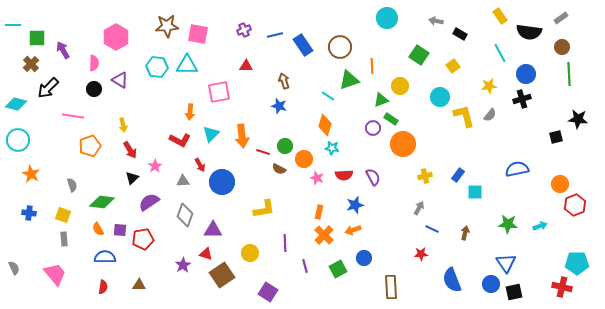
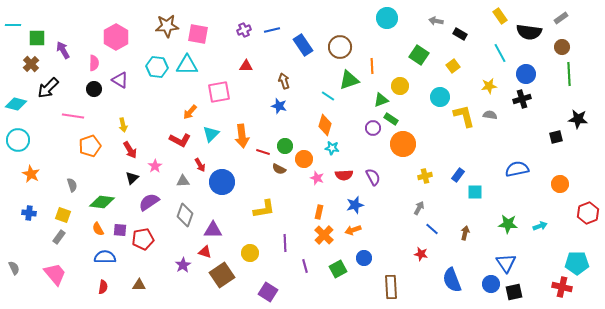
blue line at (275, 35): moved 3 px left, 5 px up
orange arrow at (190, 112): rotated 35 degrees clockwise
gray semicircle at (490, 115): rotated 120 degrees counterclockwise
red hexagon at (575, 205): moved 13 px right, 8 px down
blue line at (432, 229): rotated 16 degrees clockwise
gray rectangle at (64, 239): moved 5 px left, 2 px up; rotated 40 degrees clockwise
red triangle at (206, 254): moved 1 px left, 2 px up
red star at (421, 254): rotated 16 degrees clockwise
